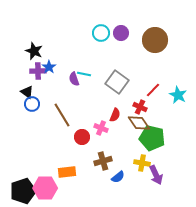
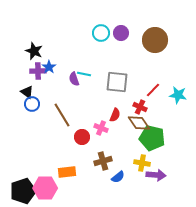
gray square: rotated 30 degrees counterclockwise
cyan star: rotated 18 degrees counterclockwise
purple arrow: rotated 60 degrees counterclockwise
